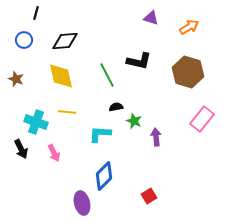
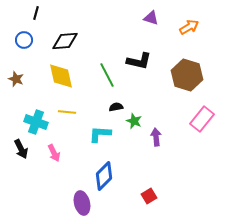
brown hexagon: moved 1 px left, 3 px down
